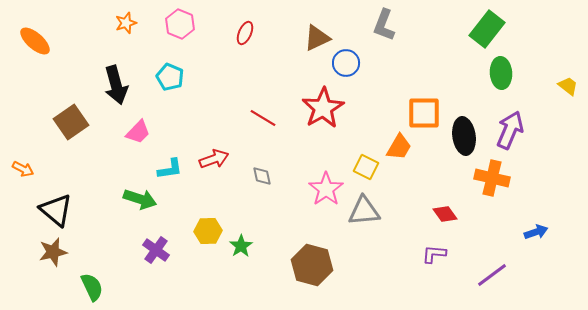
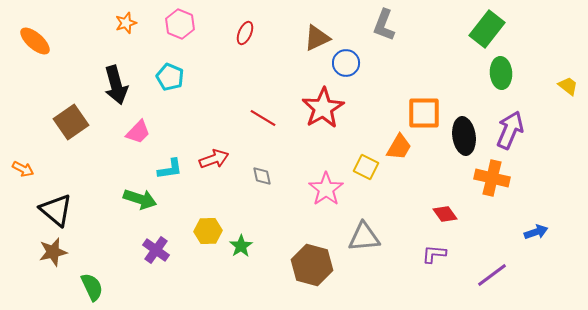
gray triangle: moved 26 px down
